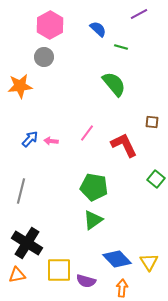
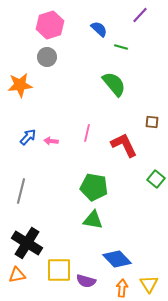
purple line: moved 1 px right, 1 px down; rotated 18 degrees counterclockwise
pink hexagon: rotated 12 degrees clockwise
blue semicircle: moved 1 px right
gray circle: moved 3 px right
orange star: moved 1 px up
pink line: rotated 24 degrees counterclockwise
blue arrow: moved 2 px left, 2 px up
green triangle: rotated 45 degrees clockwise
yellow triangle: moved 22 px down
